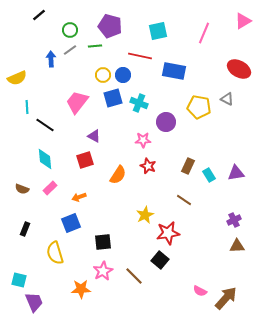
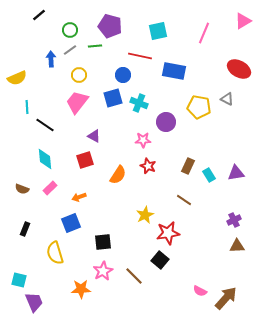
yellow circle at (103, 75): moved 24 px left
